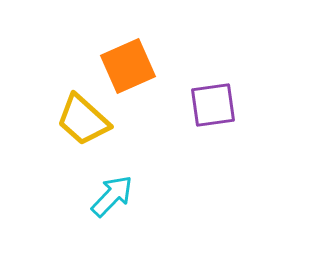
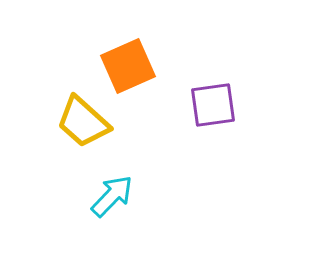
yellow trapezoid: moved 2 px down
